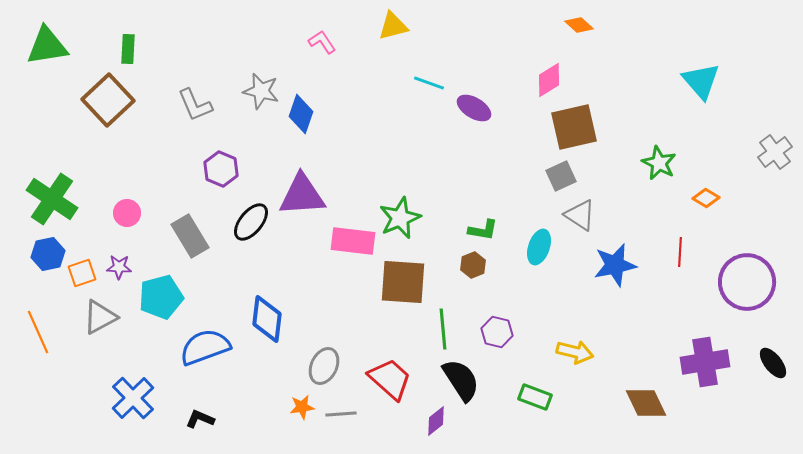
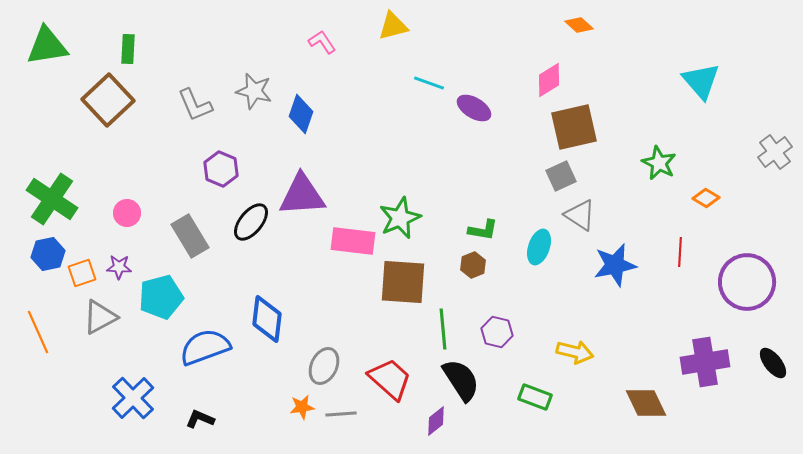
gray star at (261, 91): moved 7 px left
